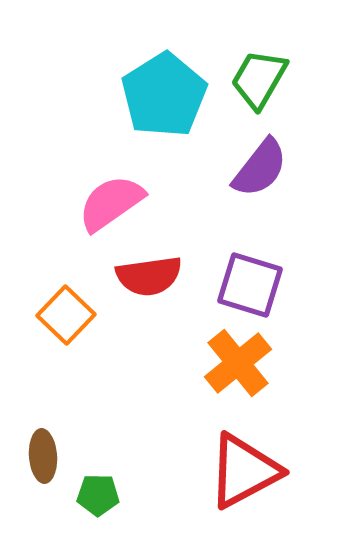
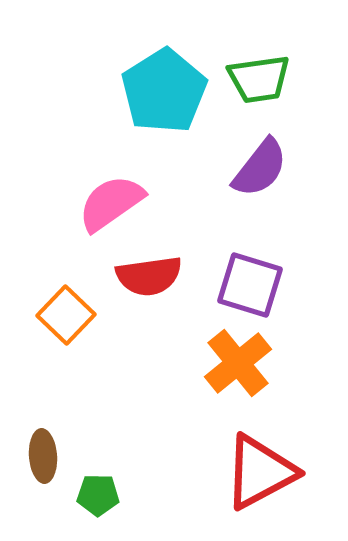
green trapezoid: rotated 128 degrees counterclockwise
cyan pentagon: moved 4 px up
red triangle: moved 16 px right, 1 px down
